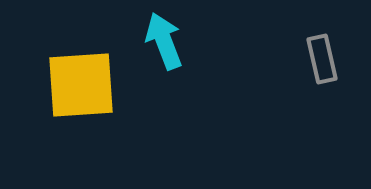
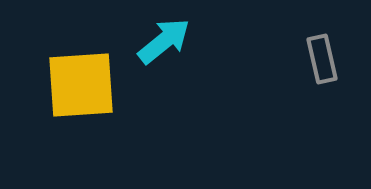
cyan arrow: rotated 72 degrees clockwise
